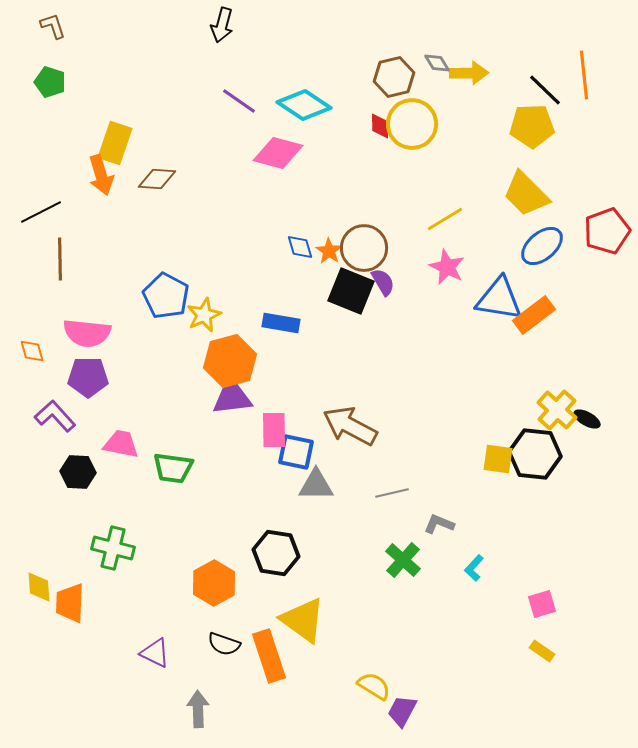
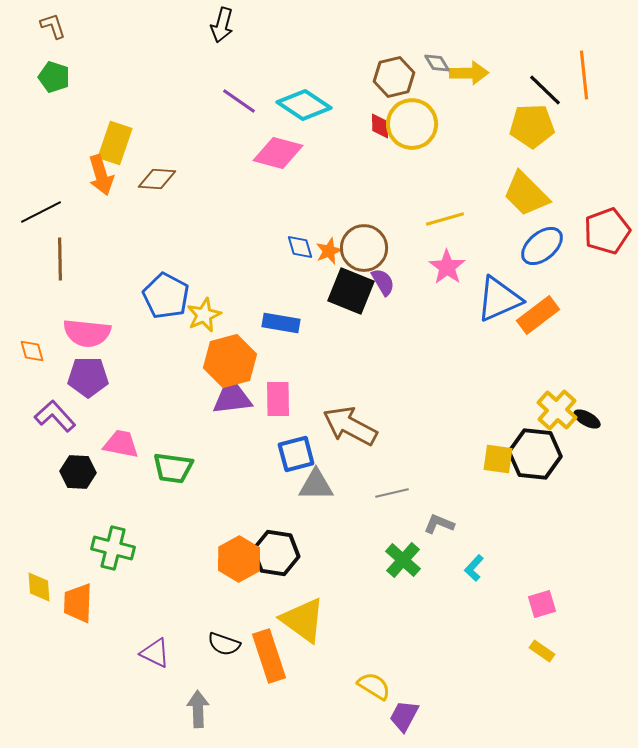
green pentagon at (50, 82): moved 4 px right, 5 px up
yellow line at (445, 219): rotated 15 degrees clockwise
orange star at (329, 251): rotated 16 degrees clockwise
pink star at (447, 267): rotated 9 degrees clockwise
blue triangle at (499, 299): rotated 33 degrees counterclockwise
orange rectangle at (534, 315): moved 4 px right
pink rectangle at (274, 430): moved 4 px right, 31 px up
blue square at (296, 452): moved 2 px down; rotated 27 degrees counterclockwise
orange hexagon at (214, 583): moved 25 px right, 24 px up
orange trapezoid at (70, 603): moved 8 px right
purple trapezoid at (402, 711): moved 2 px right, 5 px down
